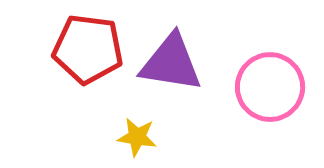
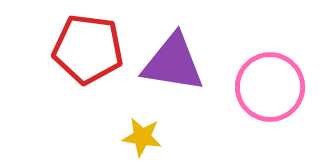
purple triangle: moved 2 px right
yellow star: moved 5 px right
